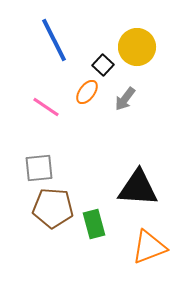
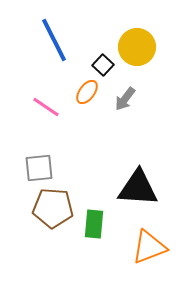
green rectangle: rotated 20 degrees clockwise
